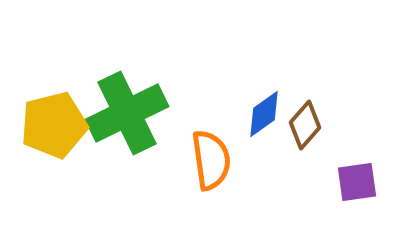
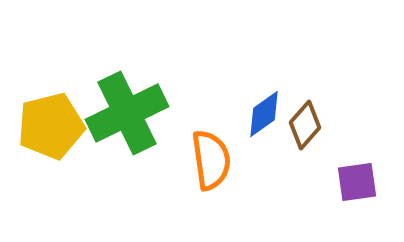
yellow pentagon: moved 3 px left, 1 px down
